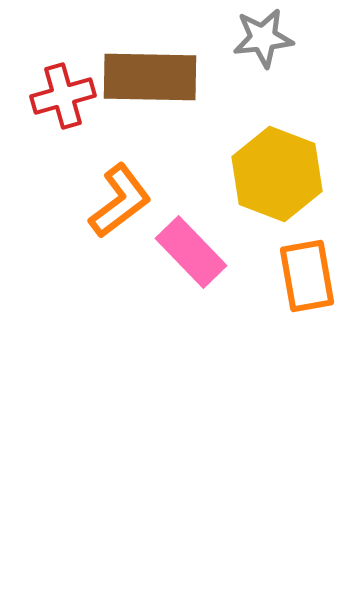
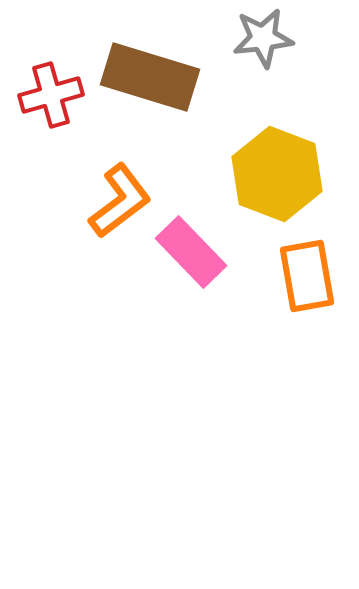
brown rectangle: rotated 16 degrees clockwise
red cross: moved 12 px left, 1 px up
